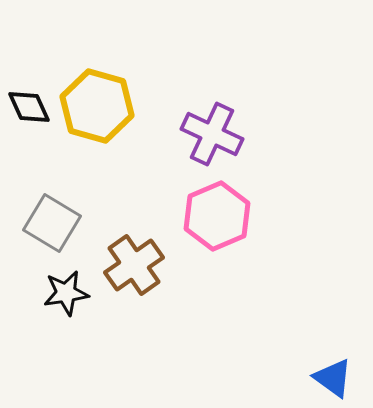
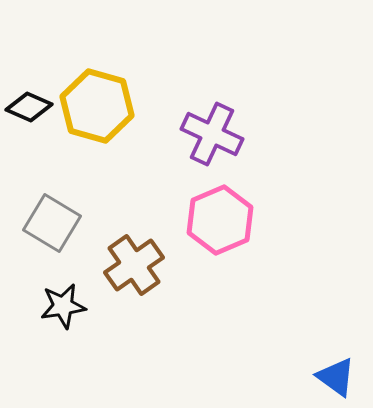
black diamond: rotated 42 degrees counterclockwise
pink hexagon: moved 3 px right, 4 px down
black star: moved 3 px left, 13 px down
blue triangle: moved 3 px right, 1 px up
